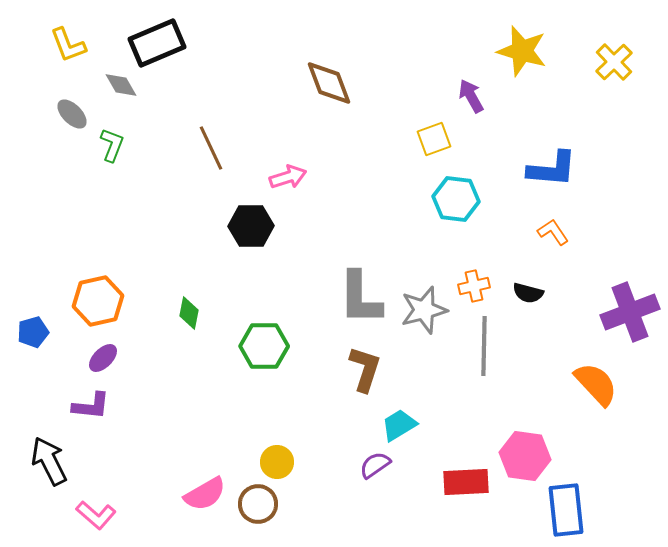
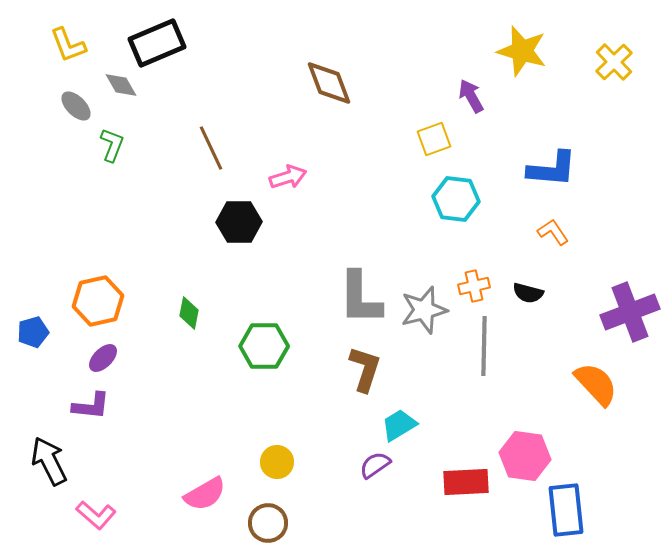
gray ellipse: moved 4 px right, 8 px up
black hexagon: moved 12 px left, 4 px up
brown circle: moved 10 px right, 19 px down
